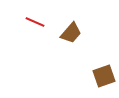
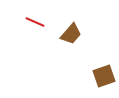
brown trapezoid: moved 1 px down
